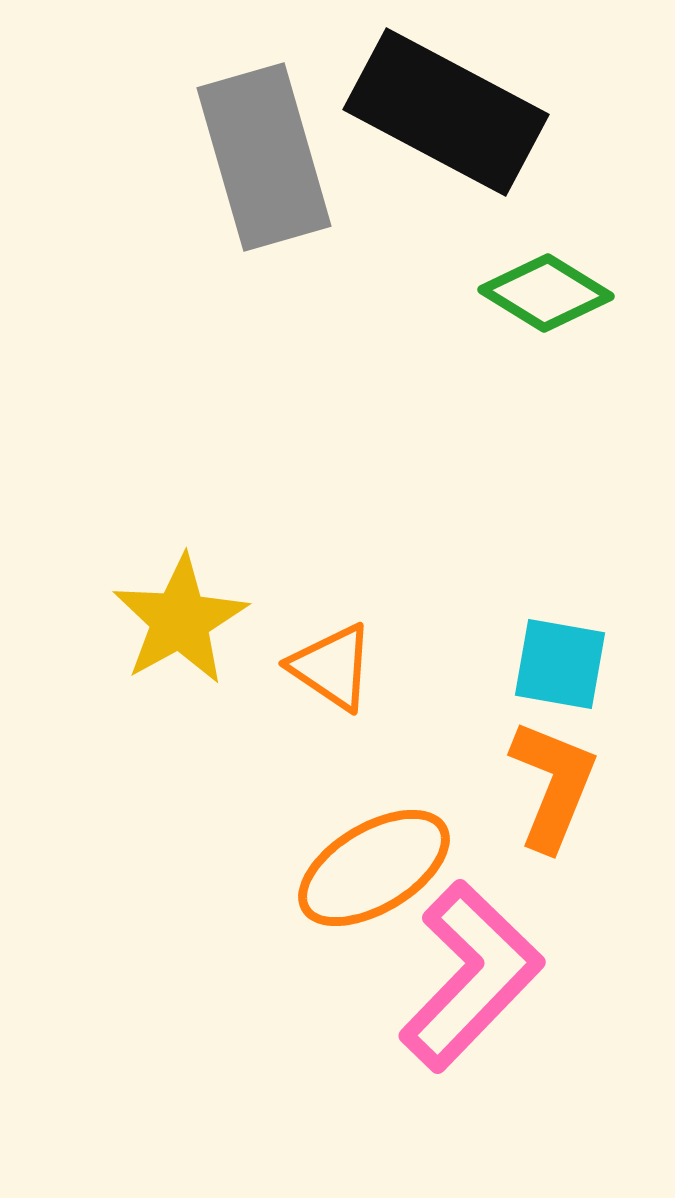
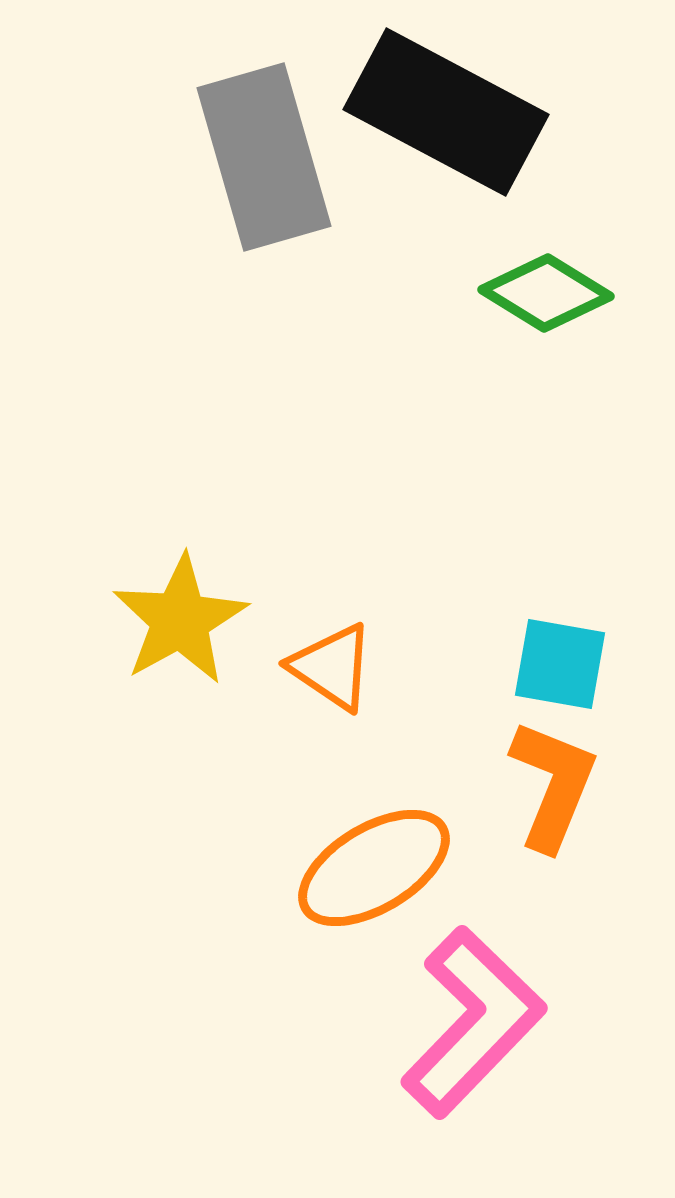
pink L-shape: moved 2 px right, 46 px down
